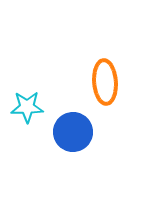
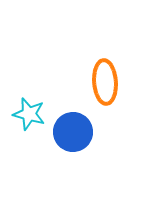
cyan star: moved 2 px right, 7 px down; rotated 16 degrees clockwise
